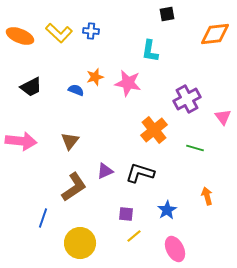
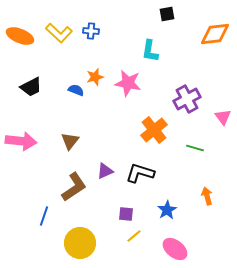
blue line: moved 1 px right, 2 px up
pink ellipse: rotated 25 degrees counterclockwise
